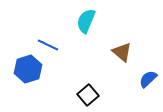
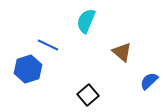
blue semicircle: moved 1 px right, 2 px down
